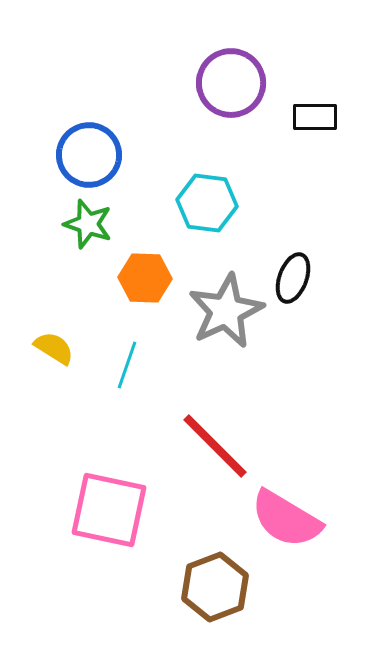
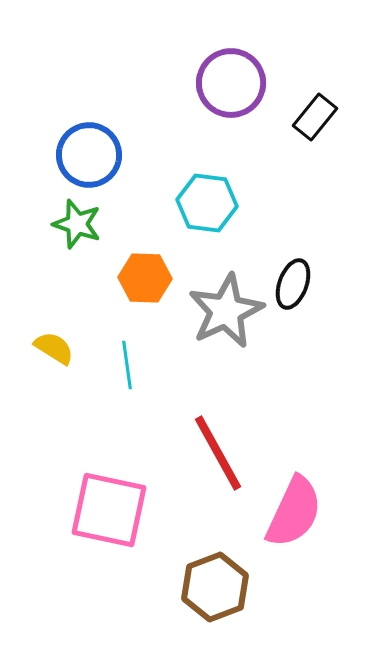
black rectangle: rotated 51 degrees counterclockwise
green star: moved 11 px left
black ellipse: moved 6 px down
cyan line: rotated 27 degrees counterclockwise
red line: moved 3 px right, 7 px down; rotated 16 degrees clockwise
pink semicircle: moved 8 px right, 7 px up; rotated 96 degrees counterclockwise
